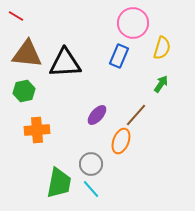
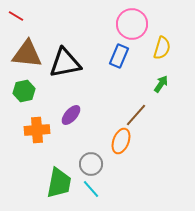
pink circle: moved 1 px left, 1 px down
black triangle: rotated 8 degrees counterclockwise
purple ellipse: moved 26 px left
